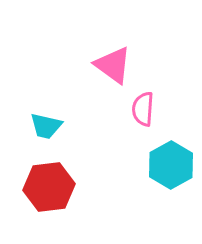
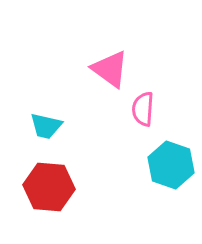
pink triangle: moved 3 px left, 4 px down
cyan hexagon: rotated 12 degrees counterclockwise
red hexagon: rotated 12 degrees clockwise
